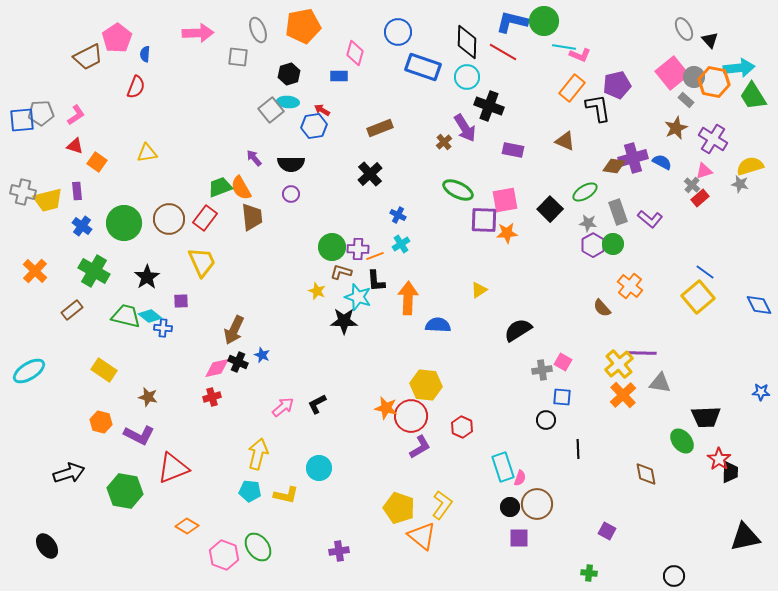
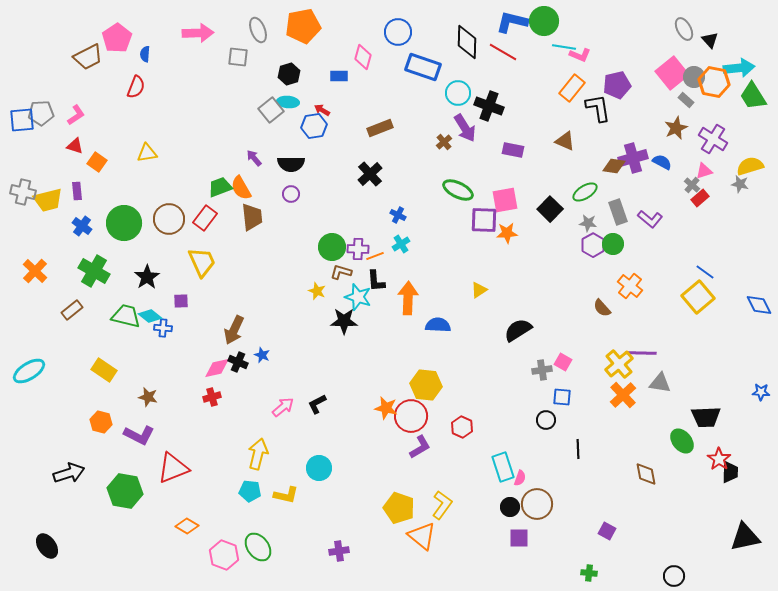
pink diamond at (355, 53): moved 8 px right, 4 px down
cyan circle at (467, 77): moved 9 px left, 16 px down
